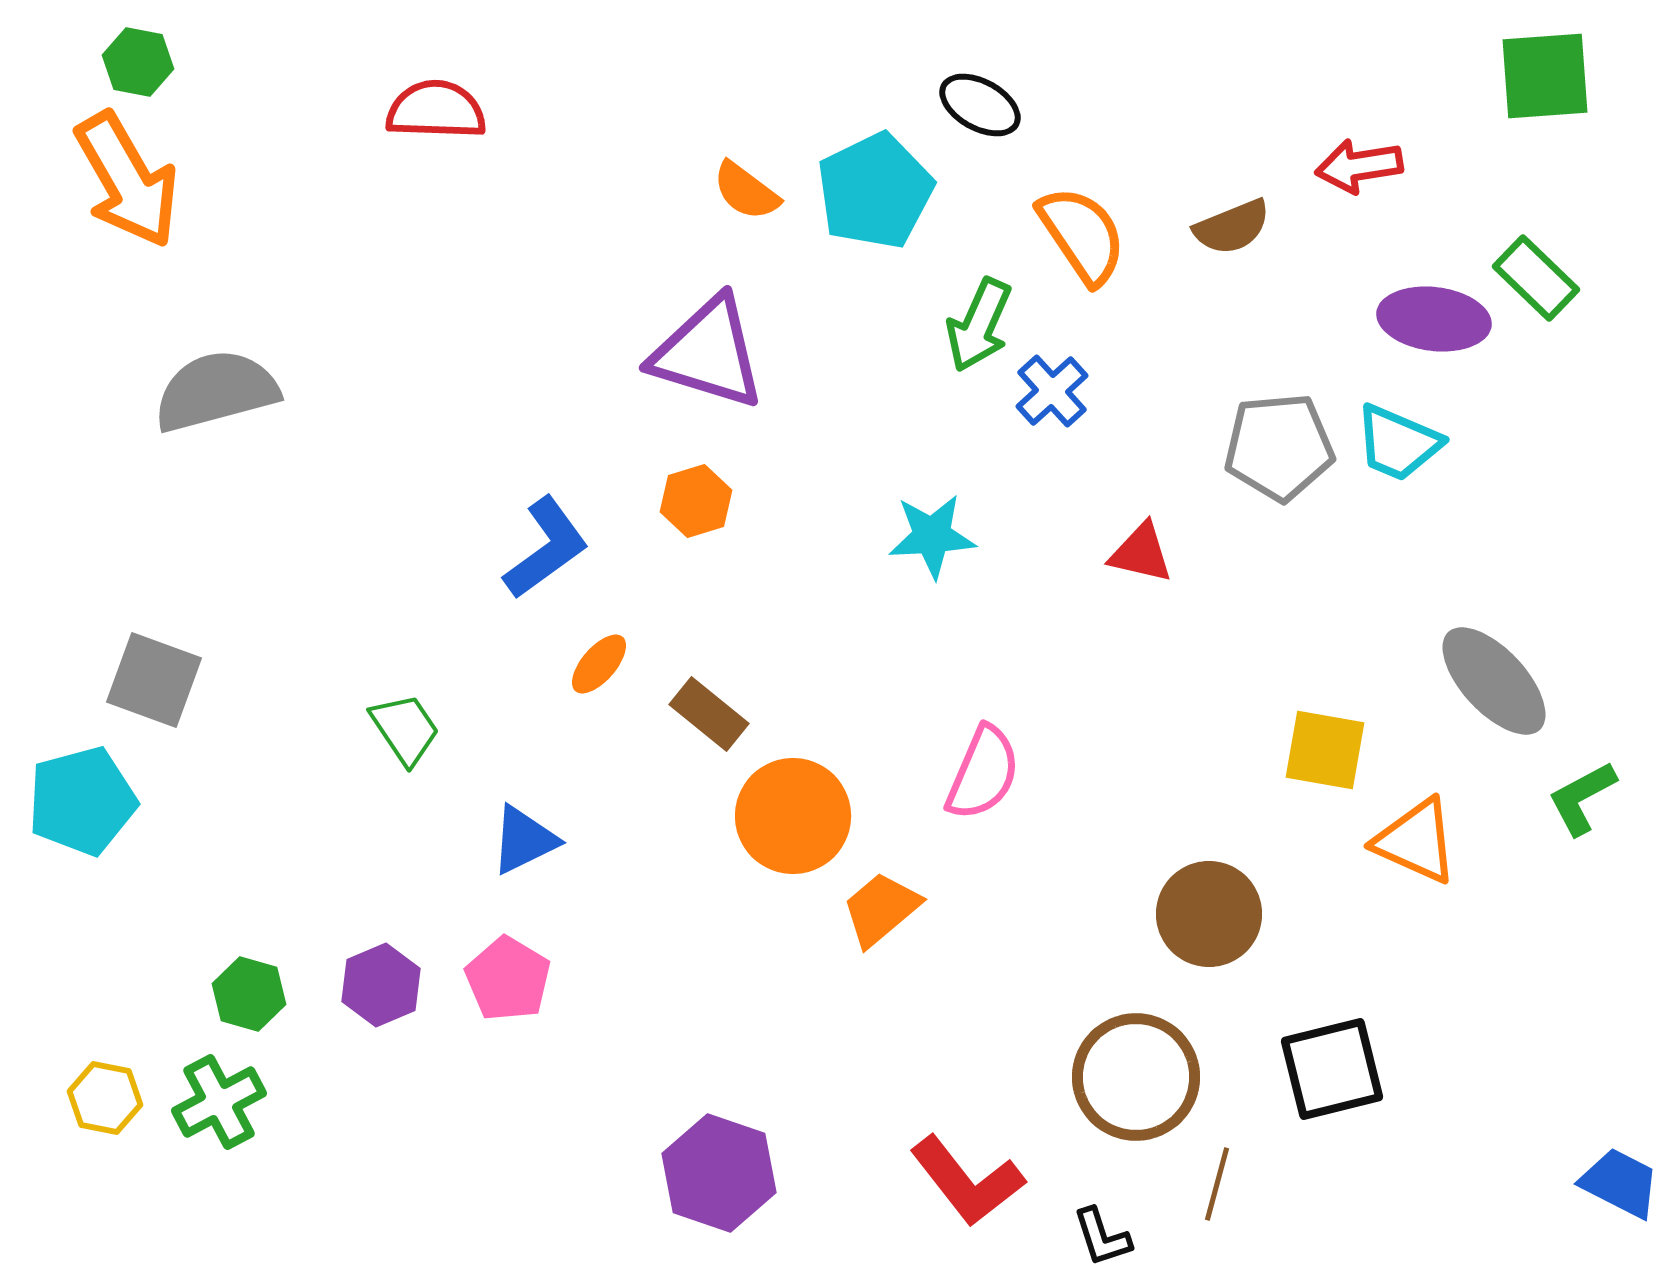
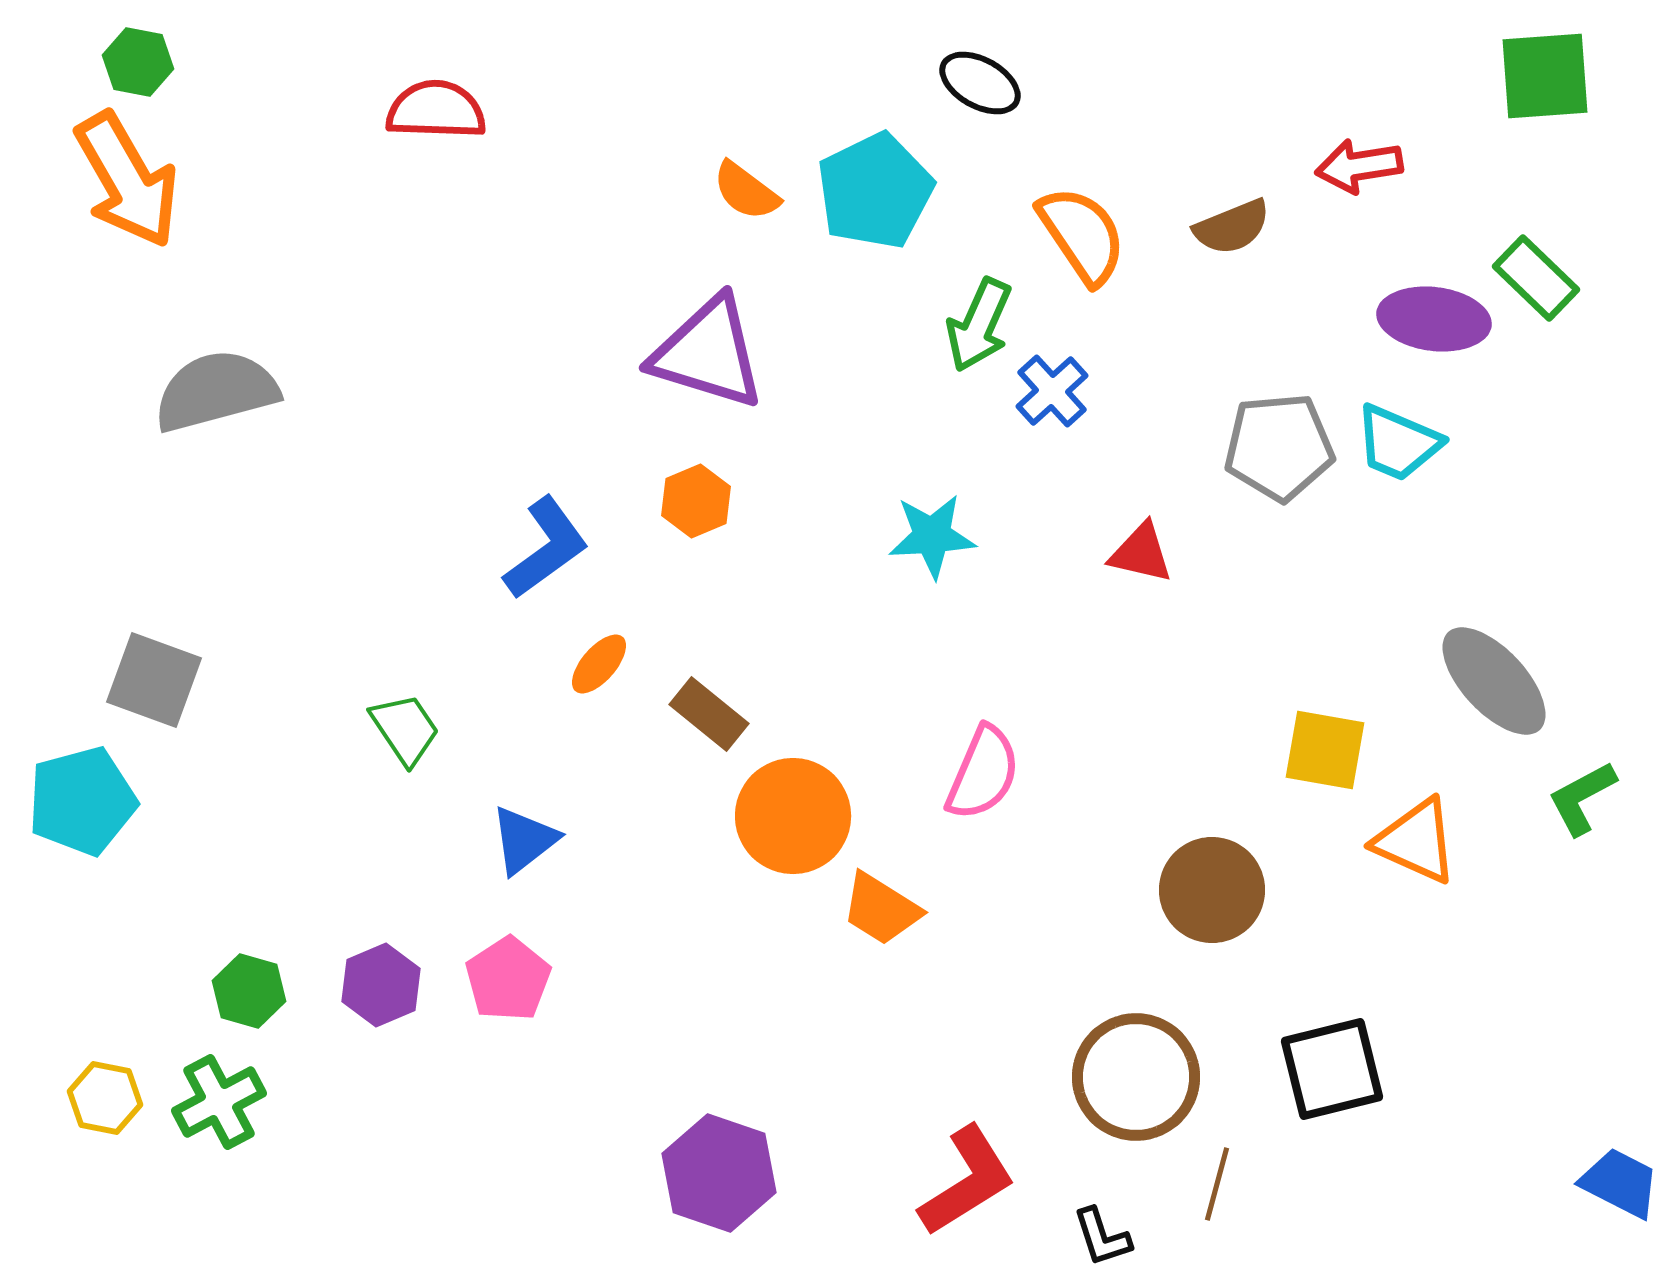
black ellipse at (980, 105): moved 22 px up
orange hexagon at (696, 501): rotated 6 degrees counterclockwise
blue triangle at (524, 840): rotated 12 degrees counterclockwise
orange trapezoid at (881, 909): rotated 108 degrees counterclockwise
brown circle at (1209, 914): moved 3 px right, 24 px up
pink pentagon at (508, 979): rotated 8 degrees clockwise
green hexagon at (249, 994): moved 3 px up
red L-shape at (967, 1181): rotated 84 degrees counterclockwise
